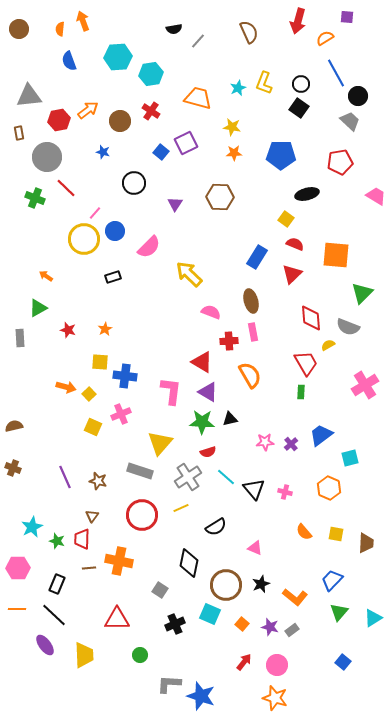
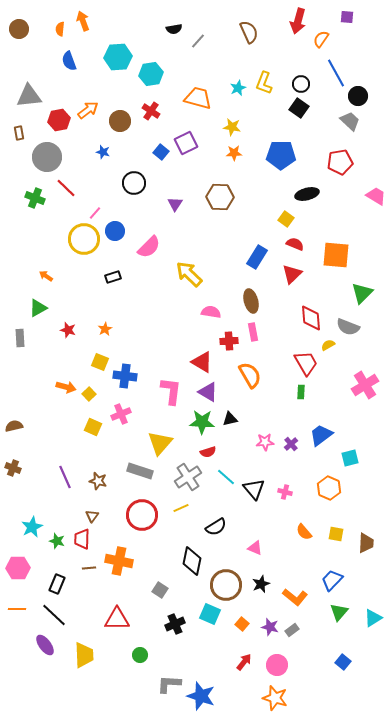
orange semicircle at (325, 38): moved 4 px left, 1 px down; rotated 24 degrees counterclockwise
pink semicircle at (211, 312): rotated 12 degrees counterclockwise
yellow square at (100, 362): rotated 18 degrees clockwise
black diamond at (189, 563): moved 3 px right, 2 px up
